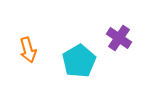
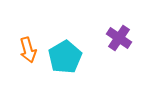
cyan pentagon: moved 14 px left, 4 px up
